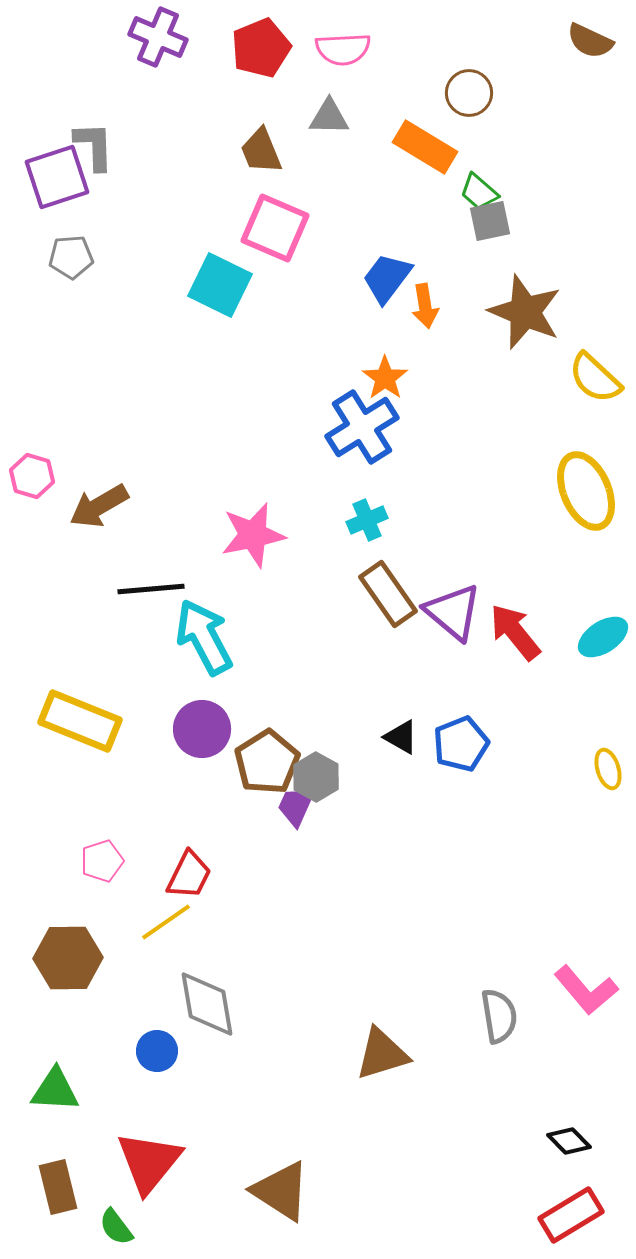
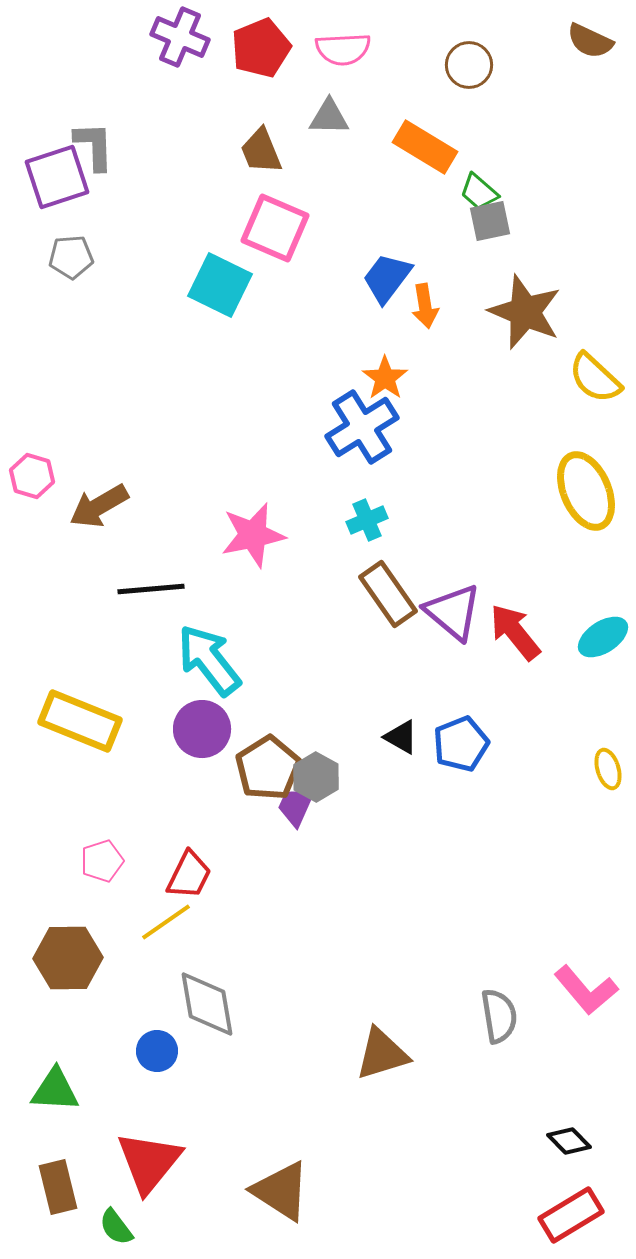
purple cross at (158, 37): moved 22 px right
brown circle at (469, 93): moved 28 px up
cyan arrow at (204, 637): moved 5 px right, 23 px down; rotated 10 degrees counterclockwise
brown pentagon at (267, 762): moved 1 px right, 6 px down
